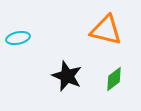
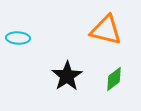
cyan ellipse: rotated 15 degrees clockwise
black star: rotated 16 degrees clockwise
